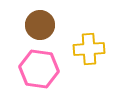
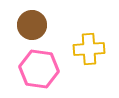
brown circle: moved 8 px left
